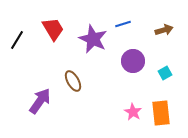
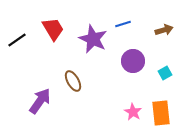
black line: rotated 24 degrees clockwise
